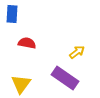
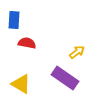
blue rectangle: moved 2 px right, 6 px down
yellow triangle: rotated 35 degrees counterclockwise
